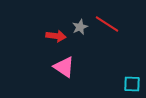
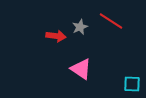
red line: moved 4 px right, 3 px up
pink triangle: moved 17 px right, 2 px down
